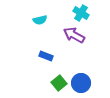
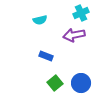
cyan cross: rotated 35 degrees clockwise
purple arrow: rotated 40 degrees counterclockwise
green square: moved 4 px left
